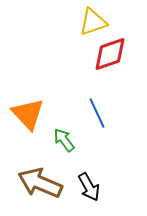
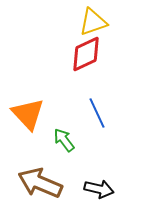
red diamond: moved 24 px left; rotated 6 degrees counterclockwise
black arrow: moved 10 px right, 2 px down; rotated 48 degrees counterclockwise
